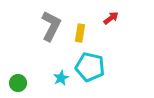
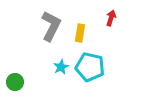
red arrow: rotated 35 degrees counterclockwise
cyan star: moved 11 px up
green circle: moved 3 px left, 1 px up
